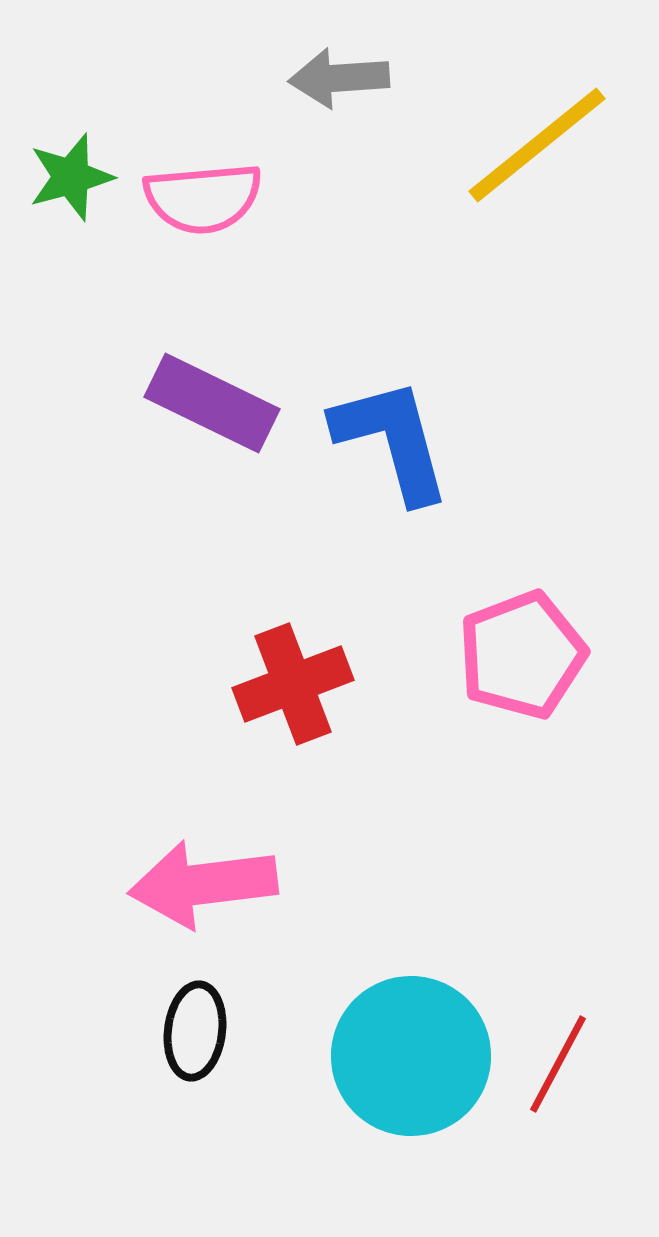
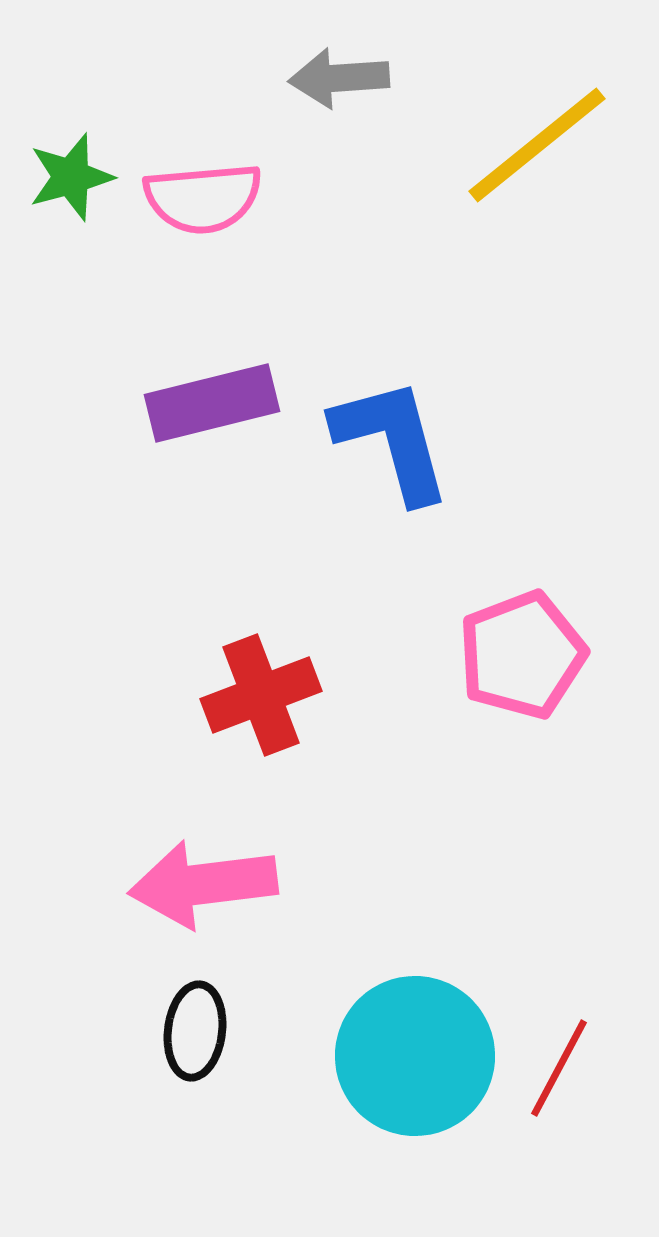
purple rectangle: rotated 40 degrees counterclockwise
red cross: moved 32 px left, 11 px down
cyan circle: moved 4 px right
red line: moved 1 px right, 4 px down
